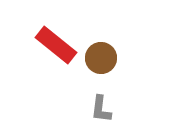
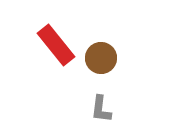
red rectangle: rotated 12 degrees clockwise
